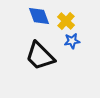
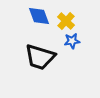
black trapezoid: moved 1 px down; rotated 28 degrees counterclockwise
